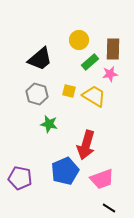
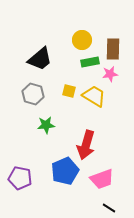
yellow circle: moved 3 px right
green rectangle: rotated 30 degrees clockwise
gray hexagon: moved 4 px left
green star: moved 3 px left, 1 px down; rotated 18 degrees counterclockwise
